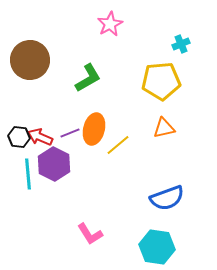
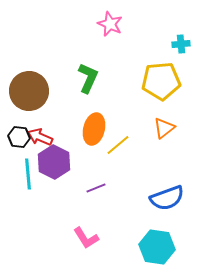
pink star: rotated 20 degrees counterclockwise
cyan cross: rotated 18 degrees clockwise
brown circle: moved 1 px left, 31 px down
green L-shape: rotated 36 degrees counterclockwise
orange triangle: rotated 25 degrees counterclockwise
purple line: moved 26 px right, 55 px down
purple hexagon: moved 2 px up
pink L-shape: moved 4 px left, 4 px down
